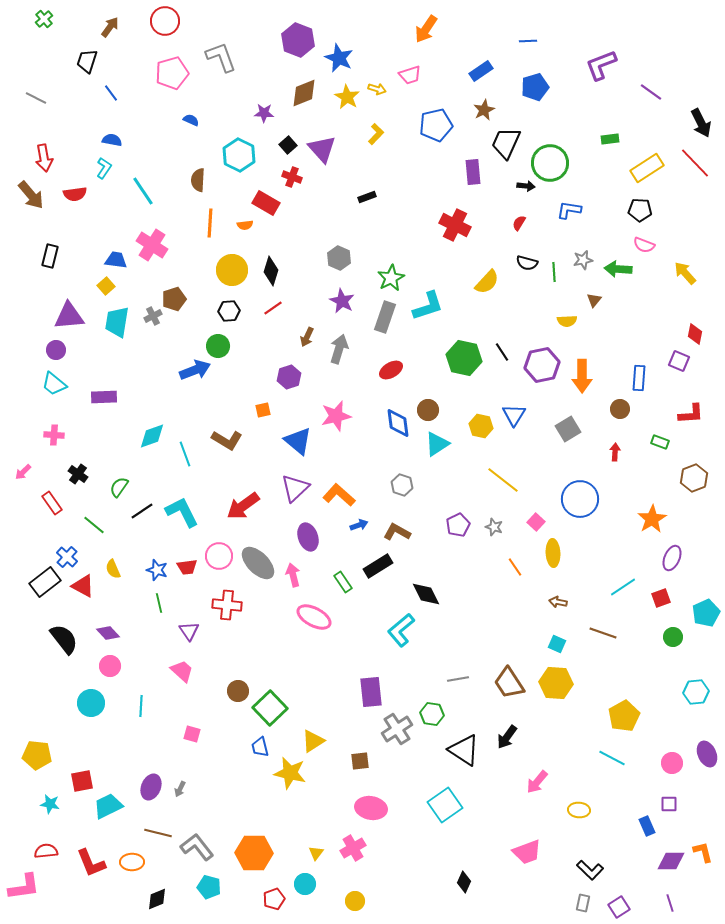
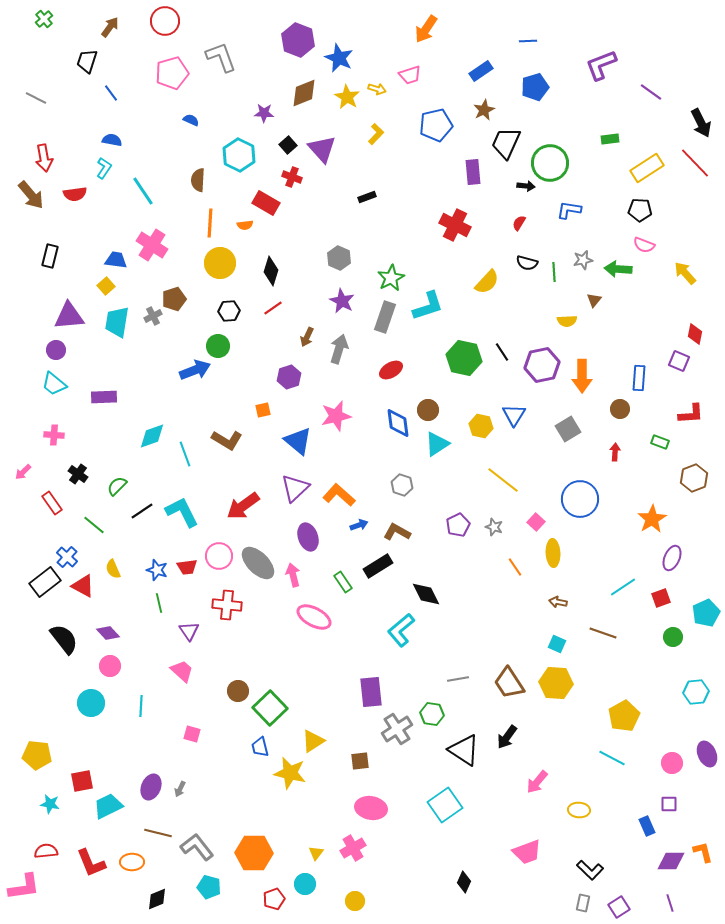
yellow circle at (232, 270): moved 12 px left, 7 px up
green semicircle at (119, 487): moved 2 px left, 1 px up; rotated 10 degrees clockwise
